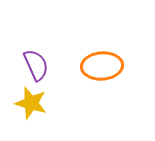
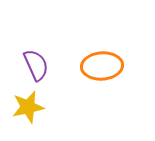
yellow star: moved 3 px left, 4 px down; rotated 28 degrees counterclockwise
